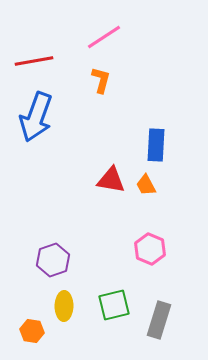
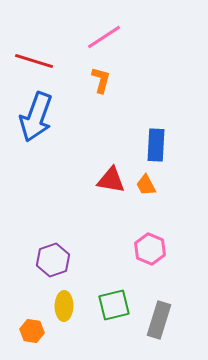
red line: rotated 27 degrees clockwise
